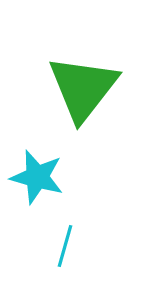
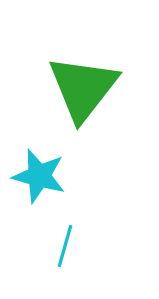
cyan star: moved 2 px right, 1 px up
